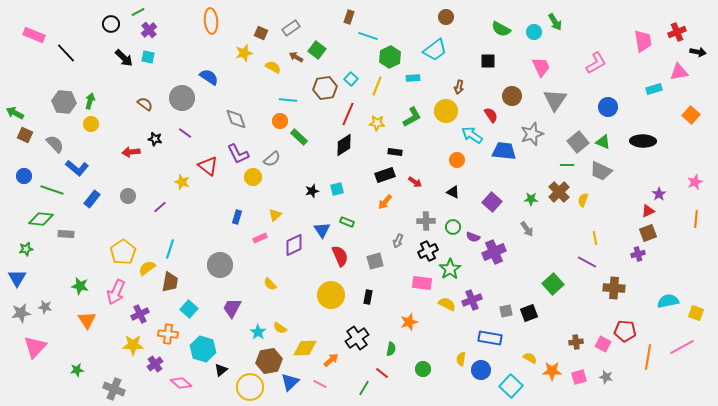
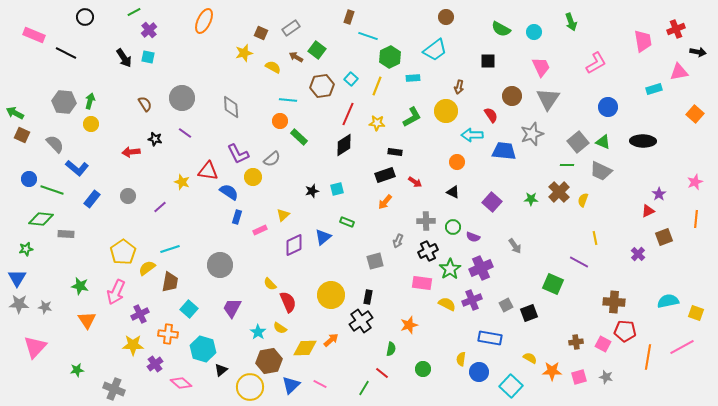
green line at (138, 12): moved 4 px left
orange ellipse at (211, 21): moved 7 px left; rotated 30 degrees clockwise
green arrow at (555, 22): moved 16 px right; rotated 12 degrees clockwise
black circle at (111, 24): moved 26 px left, 7 px up
red cross at (677, 32): moved 1 px left, 3 px up
black line at (66, 53): rotated 20 degrees counterclockwise
black arrow at (124, 58): rotated 12 degrees clockwise
blue semicircle at (209, 77): moved 20 px right, 115 px down
brown hexagon at (325, 88): moved 3 px left, 2 px up
gray triangle at (555, 100): moved 7 px left, 1 px up
brown semicircle at (145, 104): rotated 21 degrees clockwise
orange square at (691, 115): moved 4 px right, 1 px up
gray diamond at (236, 119): moved 5 px left, 12 px up; rotated 15 degrees clockwise
brown square at (25, 135): moved 3 px left
cyan arrow at (472, 135): rotated 35 degrees counterclockwise
orange circle at (457, 160): moved 2 px down
red triangle at (208, 166): moved 5 px down; rotated 30 degrees counterclockwise
blue circle at (24, 176): moved 5 px right, 3 px down
yellow triangle at (275, 215): moved 8 px right
gray arrow at (527, 229): moved 12 px left, 17 px down
blue triangle at (322, 230): moved 1 px right, 7 px down; rotated 24 degrees clockwise
brown square at (648, 233): moved 16 px right, 4 px down
pink rectangle at (260, 238): moved 8 px up
cyan line at (170, 249): rotated 54 degrees clockwise
purple cross at (494, 252): moved 13 px left, 16 px down
purple cross at (638, 254): rotated 32 degrees counterclockwise
red semicircle at (340, 256): moved 52 px left, 46 px down
purple line at (587, 262): moved 8 px left
green square at (553, 284): rotated 25 degrees counterclockwise
brown cross at (614, 288): moved 14 px down
gray square at (506, 311): moved 6 px up; rotated 16 degrees counterclockwise
gray star at (21, 313): moved 2 px left, 9 px up; rotated 12 degrees clockwise
orange star at (409, 322): moved 3 px down
black cross at (357, 338): moved 4 px right, 17 px up
orange arrow at (331, 360): moved 20 px up
blue circle at (481, 370): moved 2 px left, 2 px down
blue triangle at (290, 382): moved 1 px right, 3 px down
